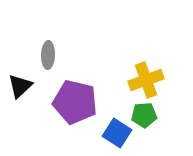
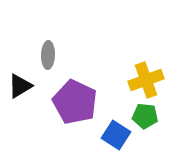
black triangle: rotated 12 degrees clockwise
purple pentagon: rotated 12 degrees clockwise
green pentagon: moved 1 px right, 1 px down; rotated 10 degrees clockwise
blue square: moved 1 px left, 2 px down
